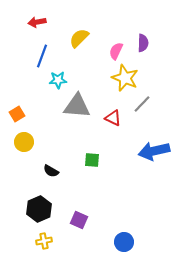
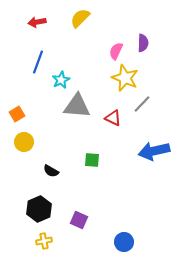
yellow semicircle: moved 1 px right, 20 px up
blue line: moved 4 px left, 6 px down
cyan star: moved 3 px right; rotated 24 degrees counterclockwise
